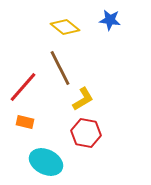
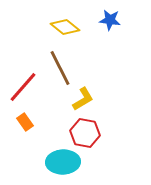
orange rectangle: rotated 42 degrees clockwise
red hexagon: moved 1 px left
cyan ellipse: moved 17 px right; rotated 28 degrees counterclockwise
